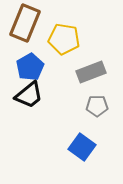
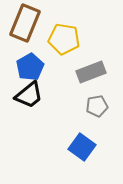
gray pentagon: rotated 10 degrees counterclockwise
